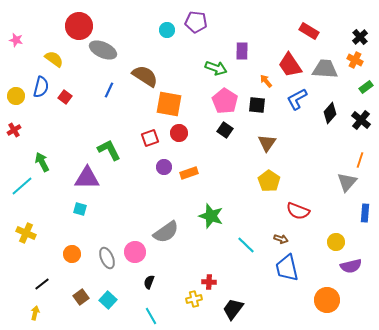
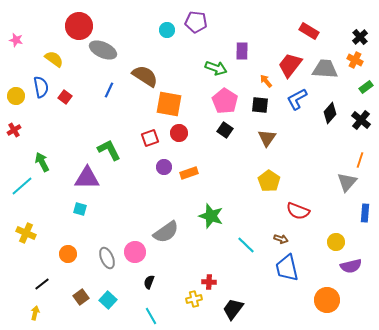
red trapezoid at (290, 65): rotated 72 degrees clockwise
blue semicircle at (41, 87): rotated 25 degrees counterclockwise
black square at (257, 105): moved 3 px right
brown triangle at (267, 143): moved 5 px up
orange circle at (72, 254): moved 4 px left
